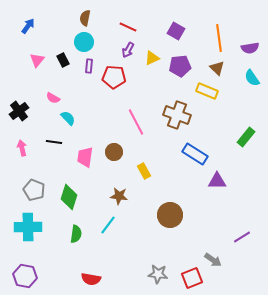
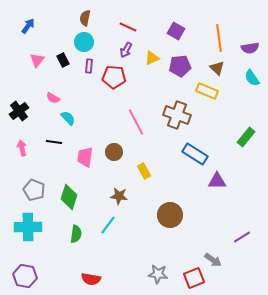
purple arrow at (128, 50): moved 2 px left
red square at (192, 278): moved 2 px right
